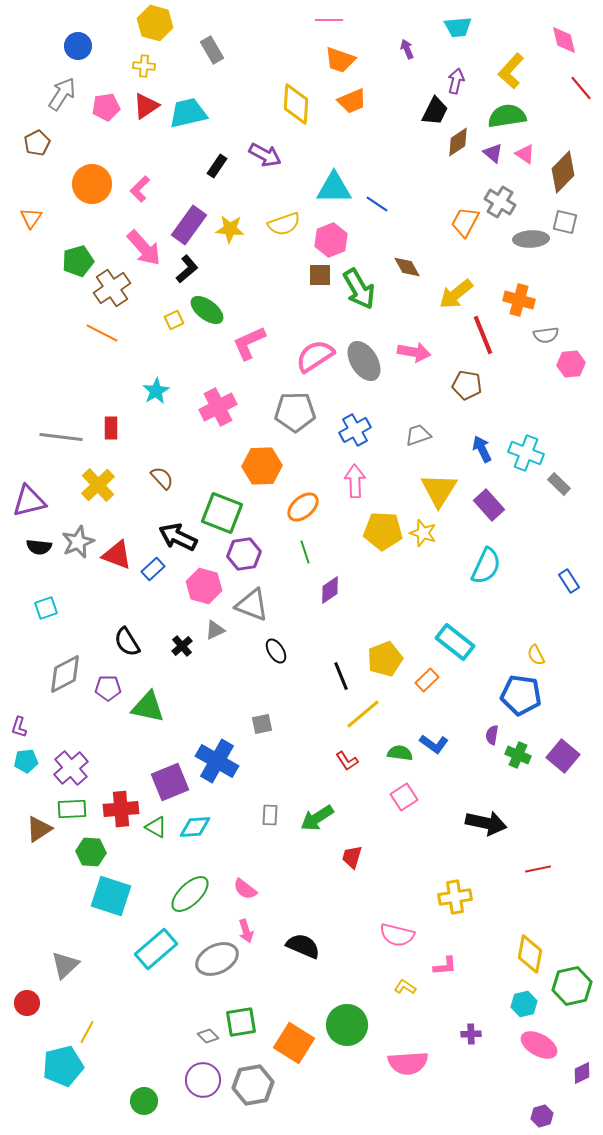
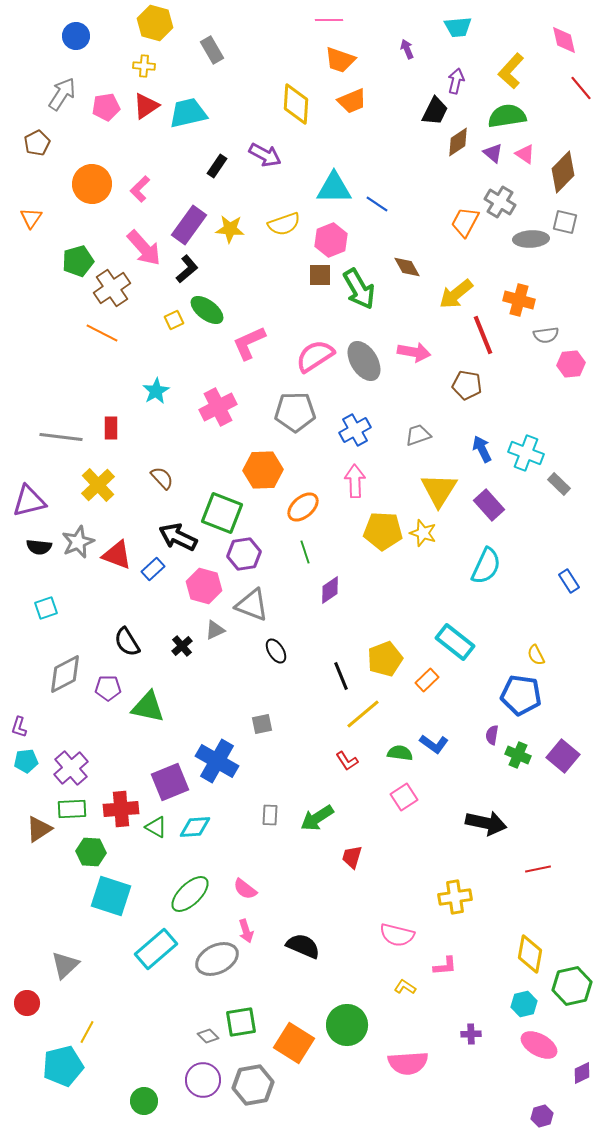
blue circle at (78, 46): moved 2 px left, 10 px up
orange hexagon at (262, 466): moved 1 px right, 4 px down
